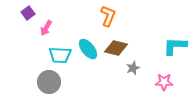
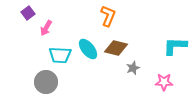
gray circle: moved 3 px left
